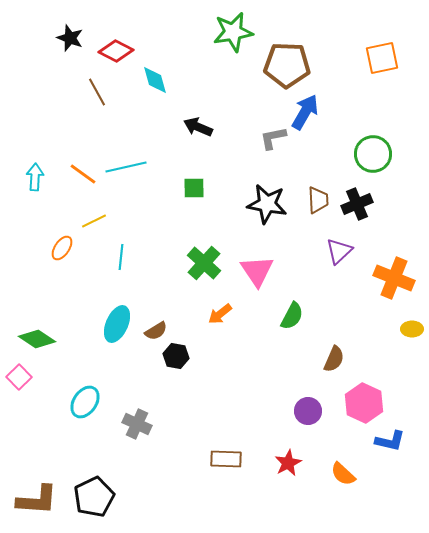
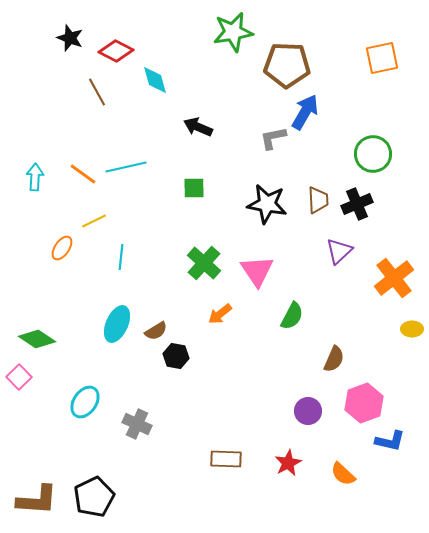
orange cross at (394, 278): rotated 30 degrees clockwise
pink hexagon at (364, 403): rotated 15 degrees clockwise
